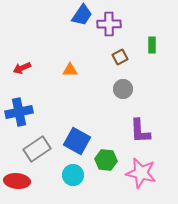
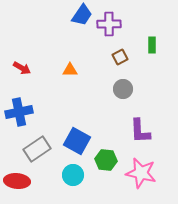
red arrow: rotated 126 degrees counterclockwise
